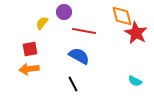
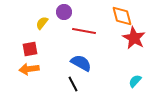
red star: moved 2 px left, 5 px down
blue semicircle: moved 2 px right, 7 px down
cyan semicircle: rotated 104 degrees clockwise
